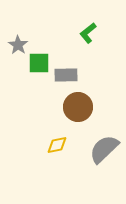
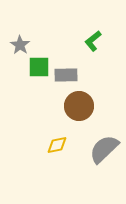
green L-shape: moved 5 px right, 8 px down
gray star: moved 2 px right
green square: moved 4 px down
brown circle: moved 1 px right, 1 px up
